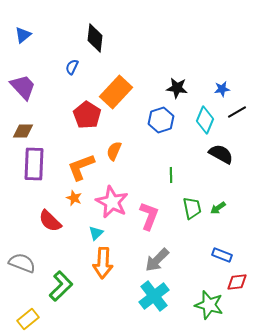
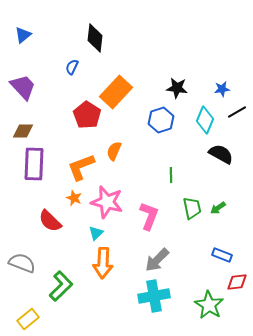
pink star: moved 5 px left; rotated 12 degrees counterclockwise
cyan cross: rotated 28 degrees clockwise
green star: rotated 16 degrees clockwise
